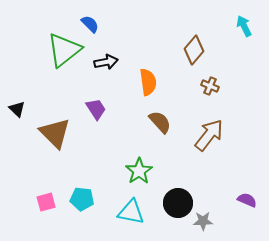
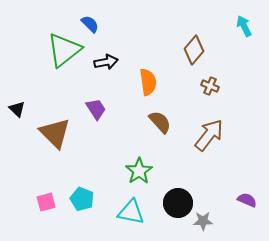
cyan pentagon: rotated 15 degrees clockwise
